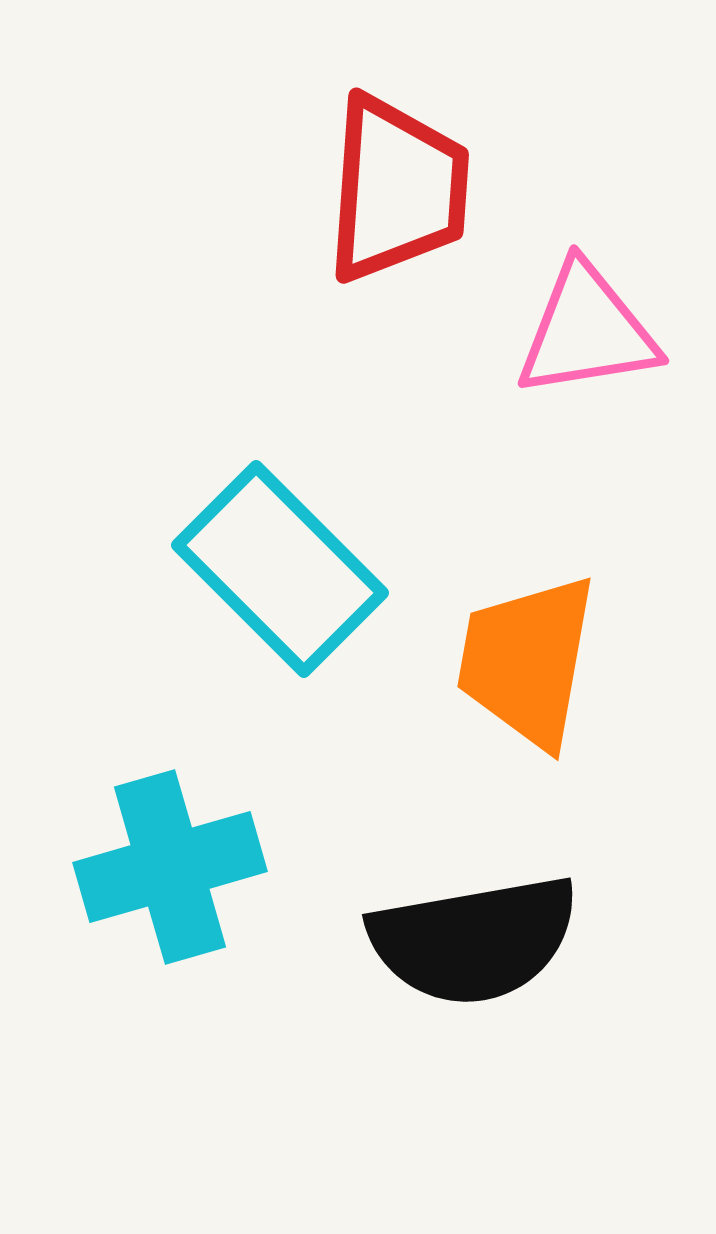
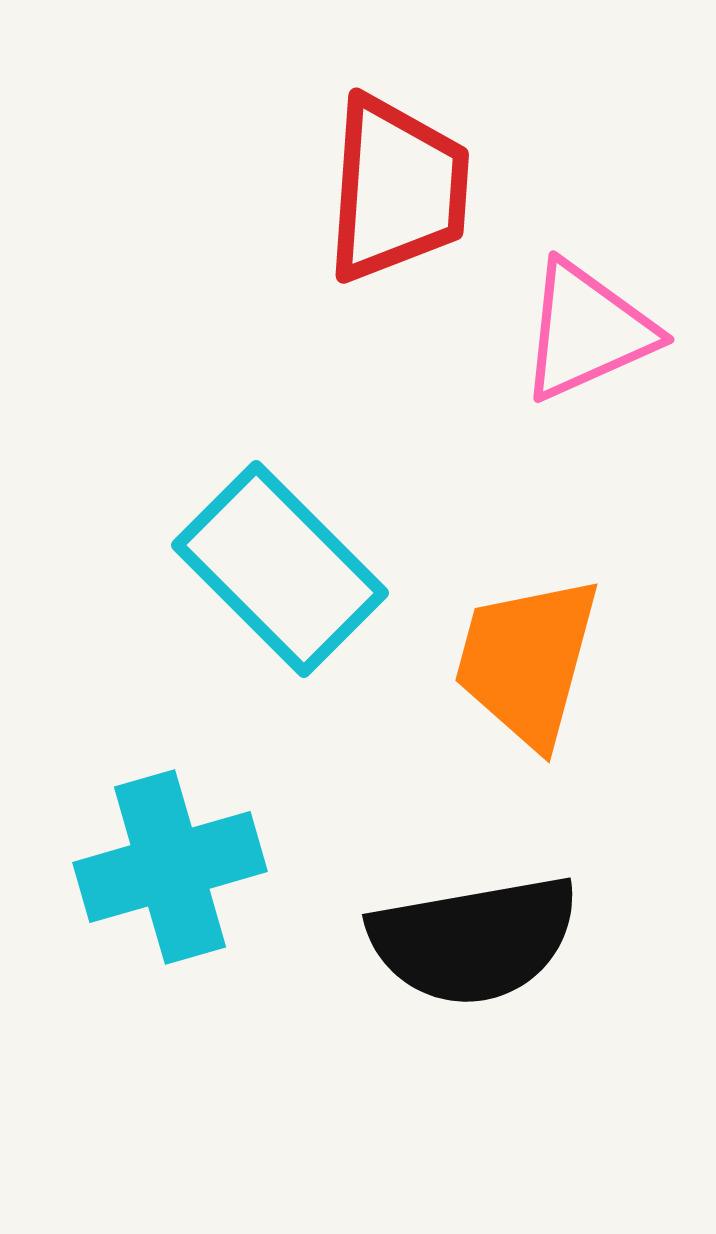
pink triangle: rotated 15 degrees counterclockwise
orange trapezoid: rotated 5 degrees clockwise
